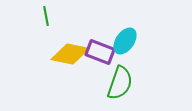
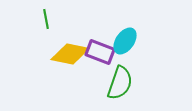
green line: moved 3 px down
